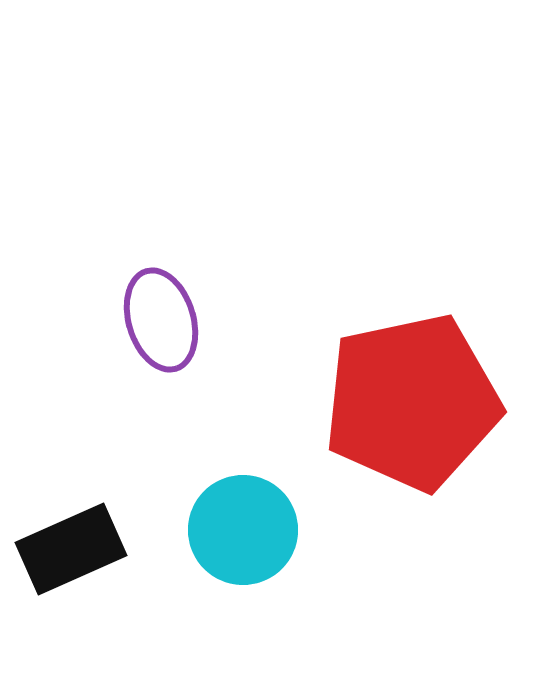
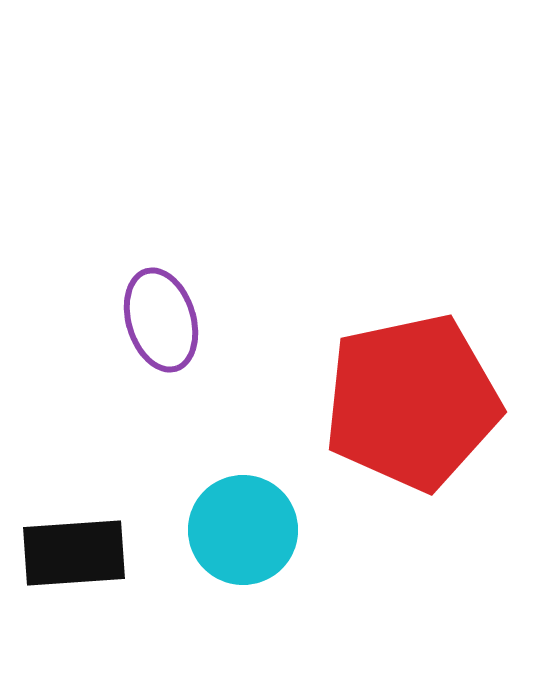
black rectangle: moved 3 px right, 4 px down; rotated 20 degrees clockwise
